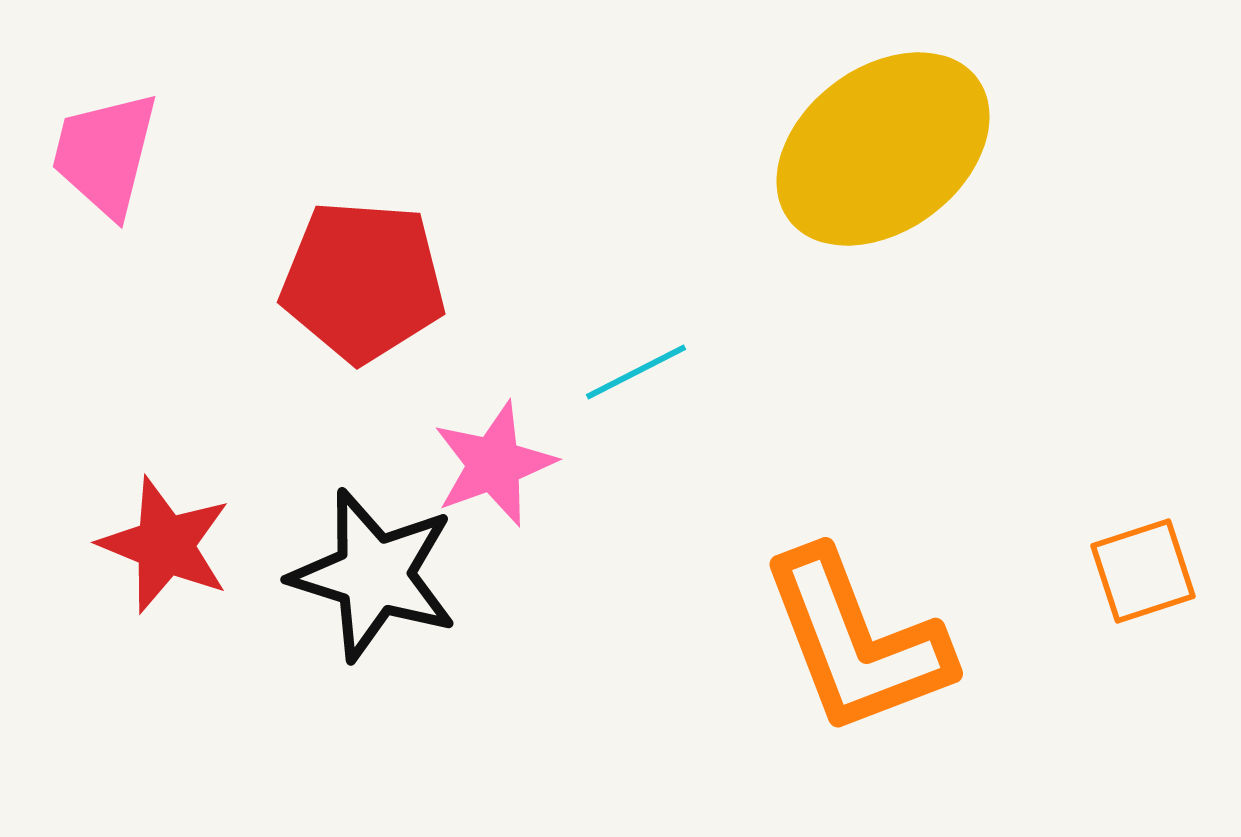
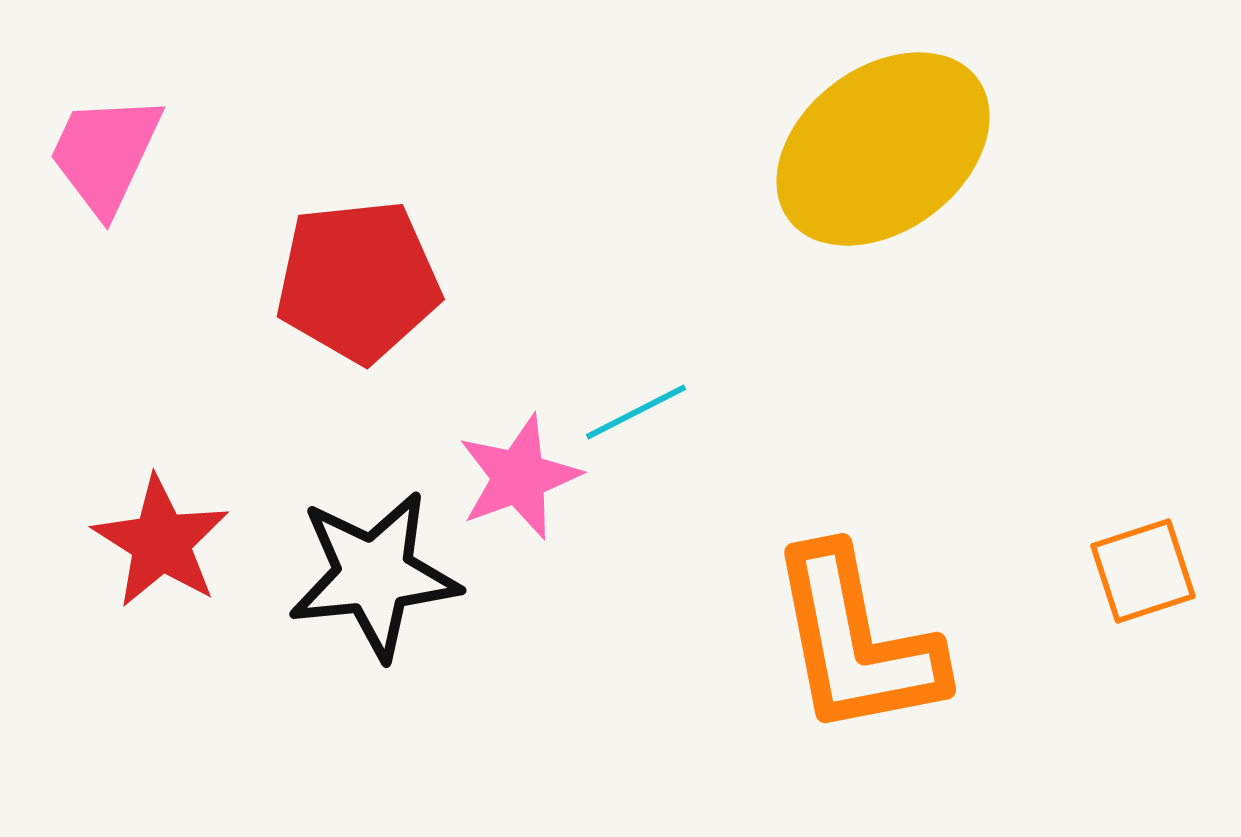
pink trapezoid: rotated 11 degrees clockwise
red pentagon: moved 5 px left; rotated 10 degrees counterclockwise
cyan line: moved 40 px down
pink star: moved 25 px right, 13 px down
red star: moved 4 px left, 3 px up; rotated 10 degrees clockwise
black star: rotated 23 degrees counterclockwise
orange L-shape: rotated 10 degrees clockwise
